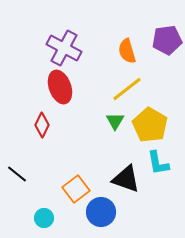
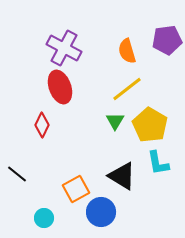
black triangle: moved 4 px left, 3 px up; rotated 12 degrees clockwise
orange square: rotated 8 degrees clockwise
